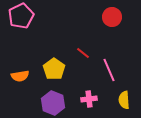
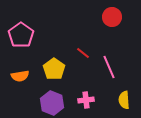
pink pentagon: moved 19 px down; rotated 10 degrees counterclockwise
pink line: moved 3 px up
pink cross: moved 3 px left, 1 px down
purple hexagon: moved 1 px left
